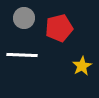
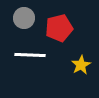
white line: moved 8 px right
yellow star: moved 1 px left, 1 px up
